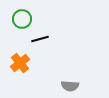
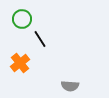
black line: rotated 72 degrees clockwise
